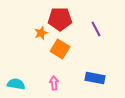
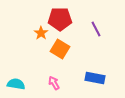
orange star: rotated 16 degrees counterclockwise
pink arrow: rotated 24 degrees counterclockwise
